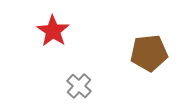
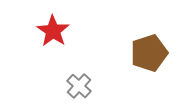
brown pentagon: rotated 12 degrees counterclockwise
